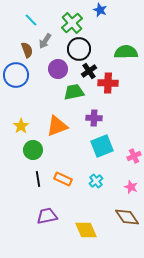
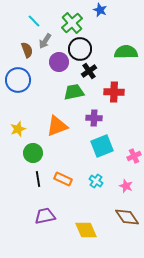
cyan line: moved 3 px right, 1 px down
black circle: moved 1 px right
purple circle: moved 1 px right, 7 px up
blue circle: moved 2 px right, 5 px down
red cross: moved 6 px right, 9 px down
yellow star: moved 3 px left, 3 px down; rotated 14 degrees clockwise
green circle: moved 3 px down
cyan cross: rotated 16 degrees counterclockwise
pink star: moved 5 px left, 1 px up
purple trapezoid: moved 2 px left
